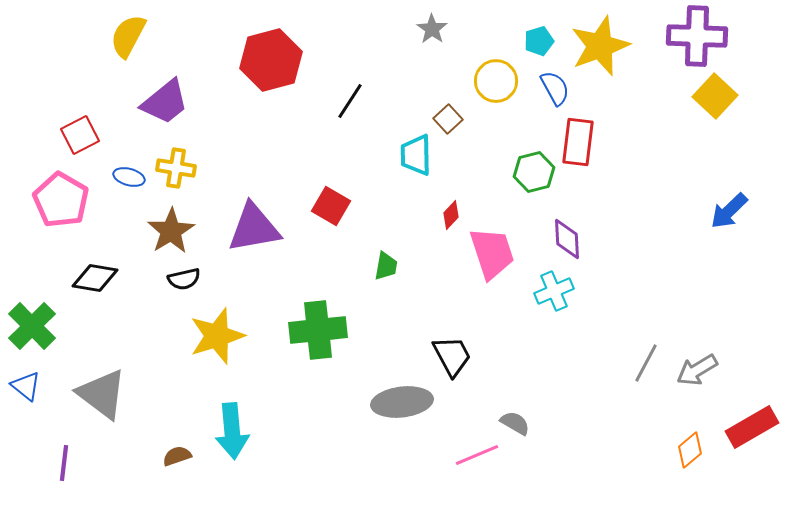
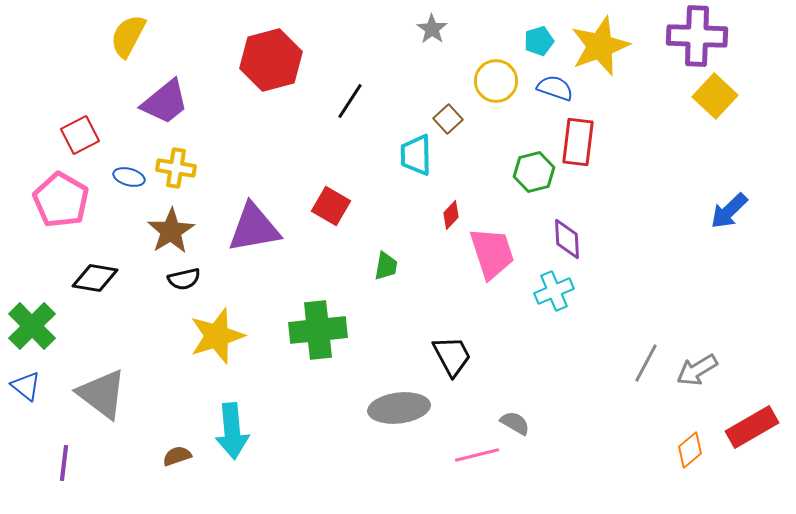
blue semicircle at (555, 88): rotated 42 degrees counterclockwise
gray ellipse at (402, 402): moved 3 px left, 6 px down
pink line at (477, 455): rotated 9 degrees clockwise
